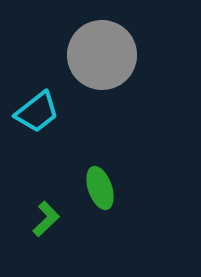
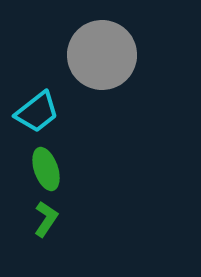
green ellipse: moved 54 px left, 19 px up
green L-shape: rotated 12 degrees counterclockwise
